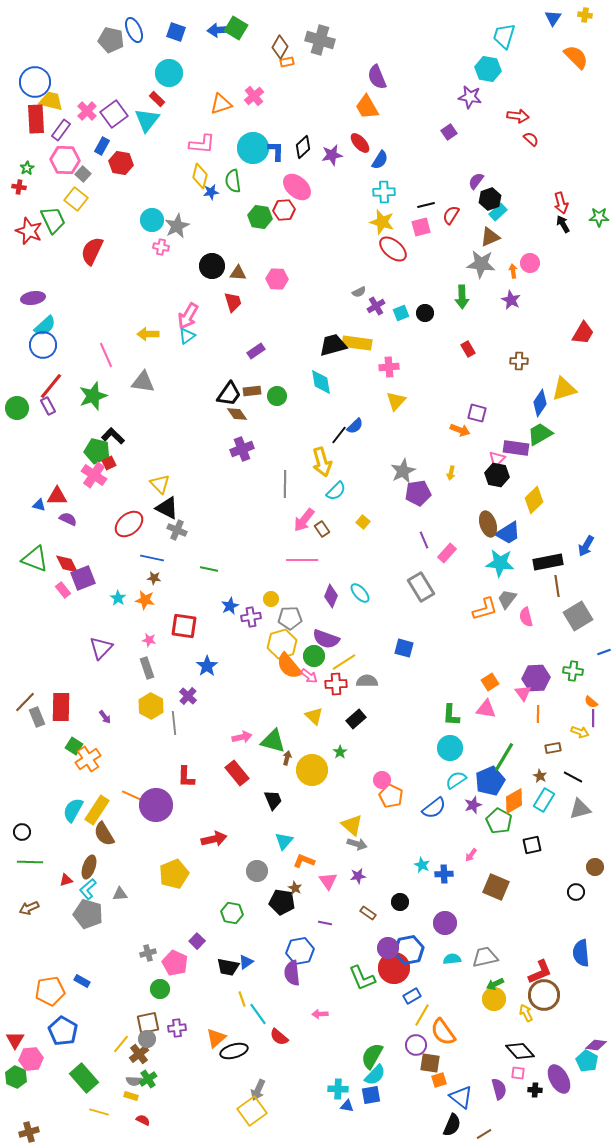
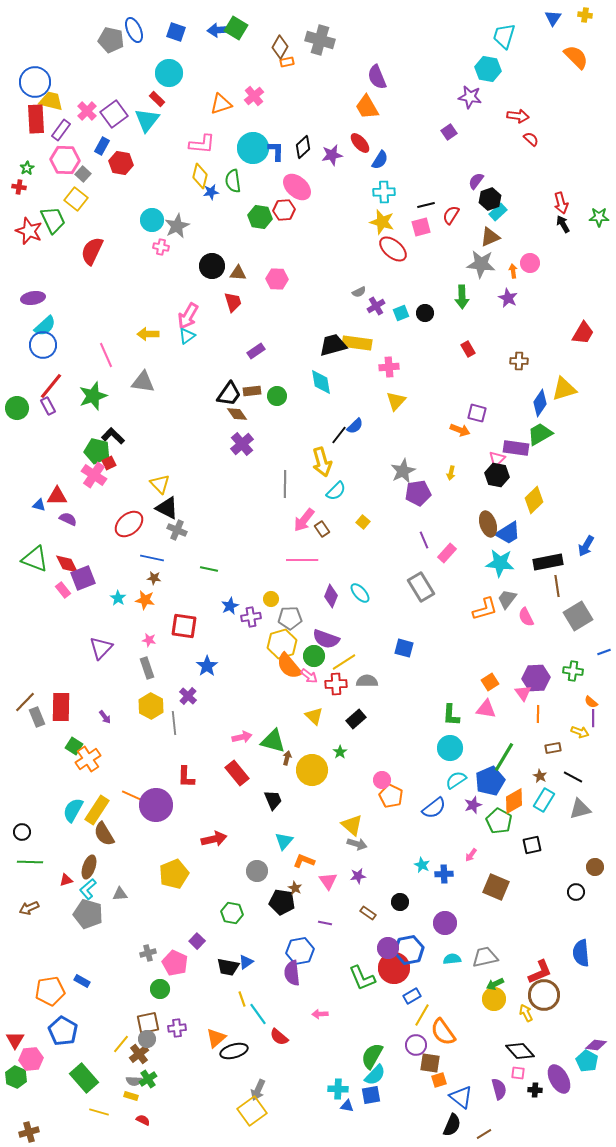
purple star at (511, 300): moved 3 px left, 2 px up
purple cross at (242, 449): moved 5 px up; rotated 20 degrees counterclockwise
pink semicircle at (526, 617): rotated 12 degrees counterclockwise
